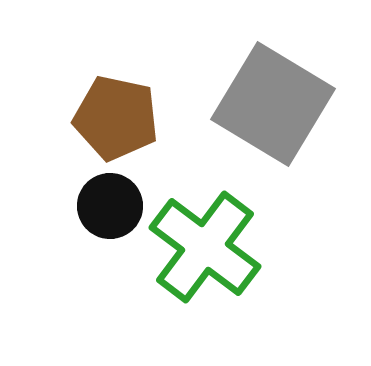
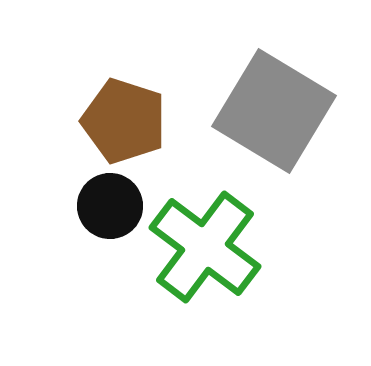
gray square: moved 1 px right, 7 px down
brown pentagon: moved 8 px right, 3 px down; rotated 6 degrees clockwise
